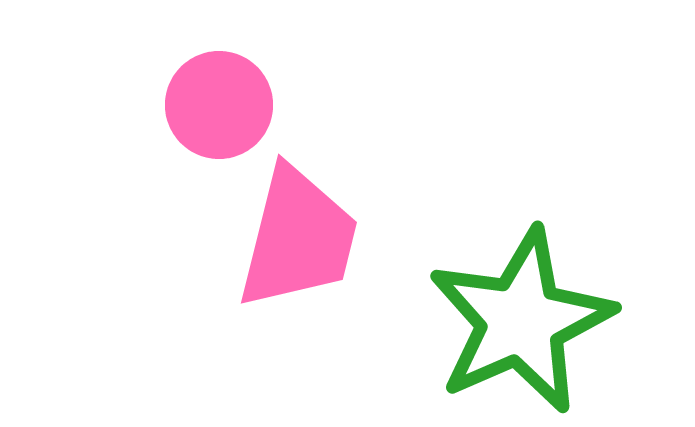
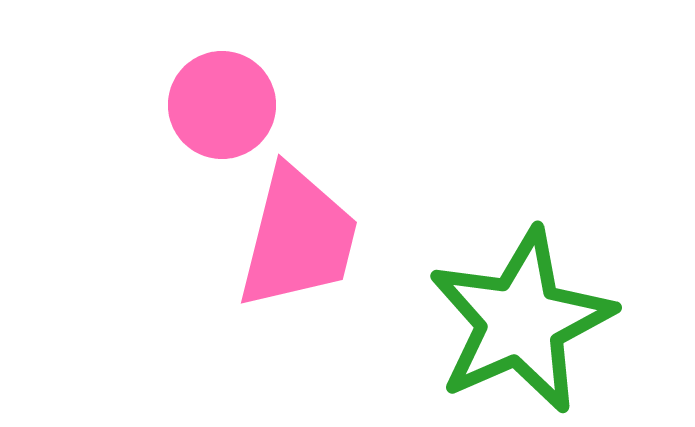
pink circle: moved 3 px right
